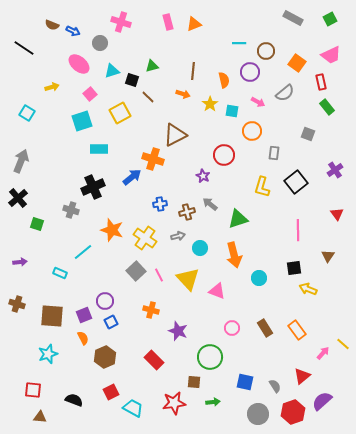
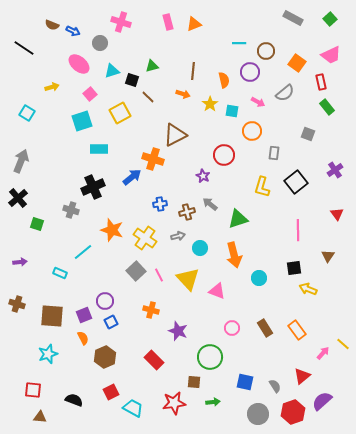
green square at (330, 19): rotated 16 degrees counterclockwise
